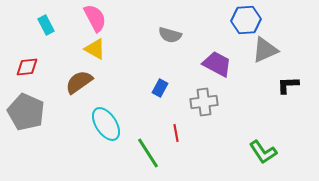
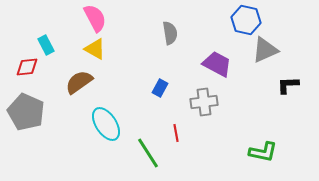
blue hexagon: rotated 16 degrees clockwise
cyan rectangle: moved 20 px down
gray semicircle: moved 2 px up; rotated 115 degrees counterclockwise
green L-shape: rotated 44 degrees counterclockwise
